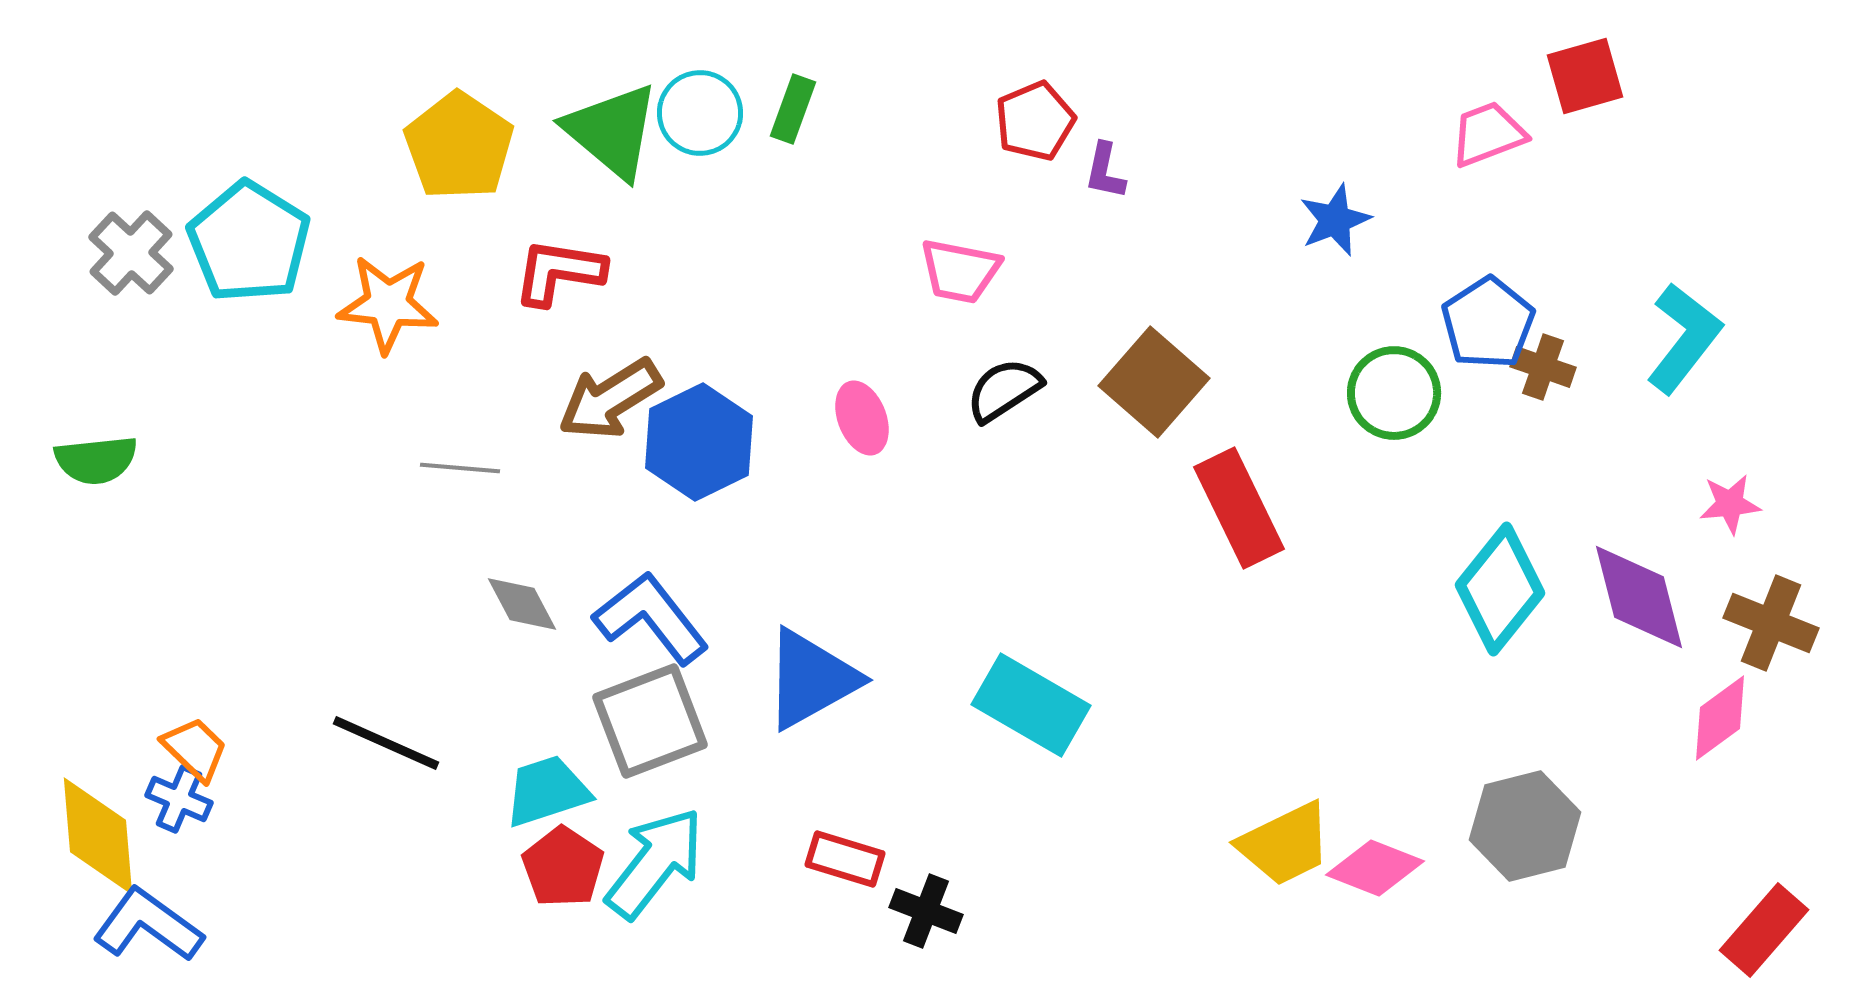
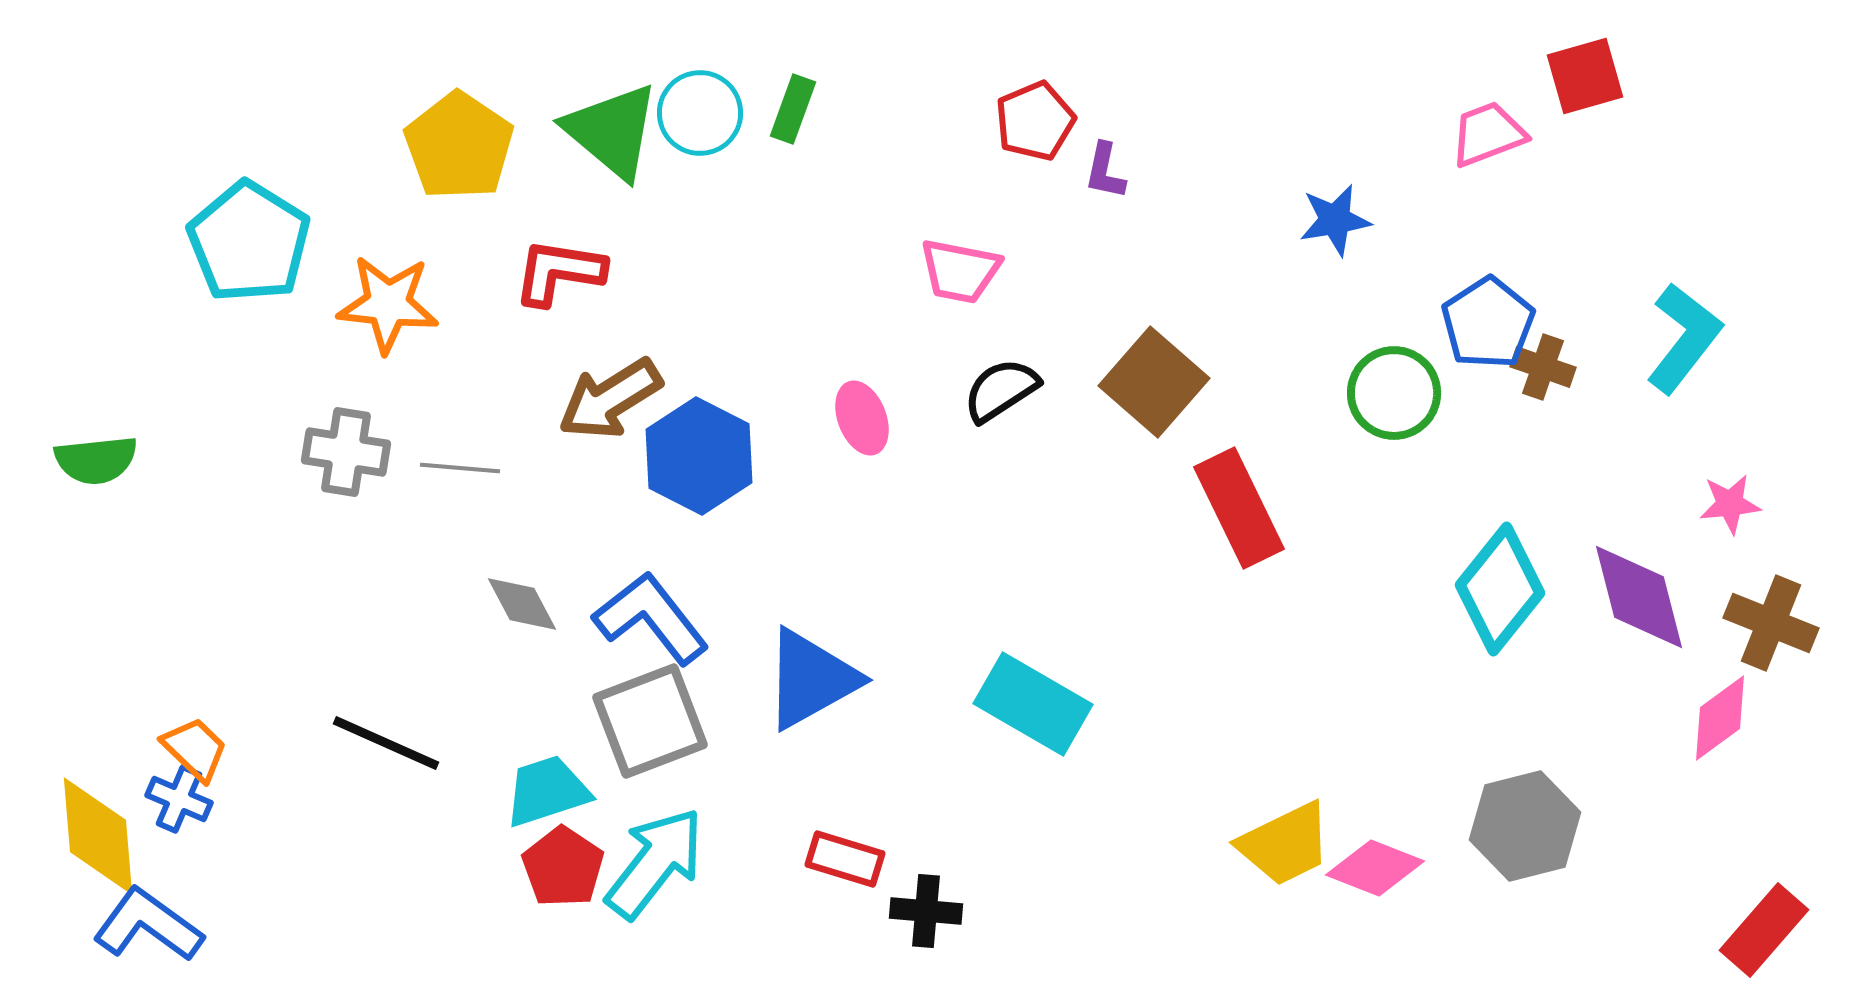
blue star at (1335, 220): rotated 12 degrees clockwise
gray cross at (131, 253): moved 215 px right, 199 px down; rotated 34 degrees counterclockwise
black semicircle at (1004, 390): moved 3 px left
blue hexagon at (699, 442): moved 14 px down; rotated 7 degrees counterclockwise
cyan rectangle at (1031, 705): moved 2 px right, 1 px up
black cross at (926, 911): rotated 16 degrees counterclockwise
